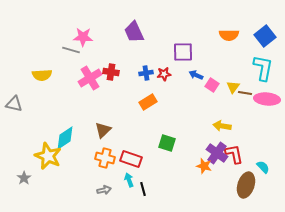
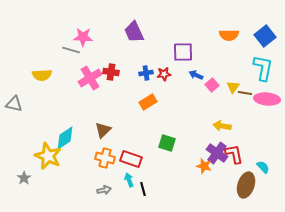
pink square: rotated 16 degrees clockwise
